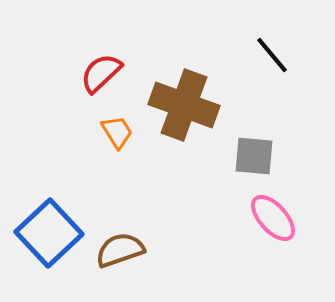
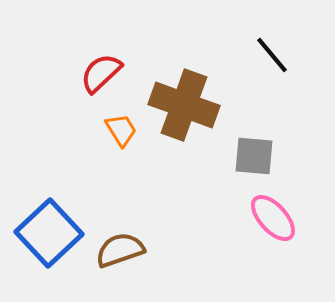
orange trapezoid: moved 4 px right, 2 px up
